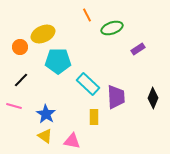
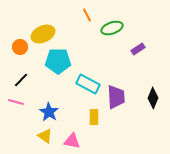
cyan rectangle: rotated 15 degrees counterclockwise
pink line: moved 2 px right, 4 px up
blue star: moved 3 px right, 2 px up
